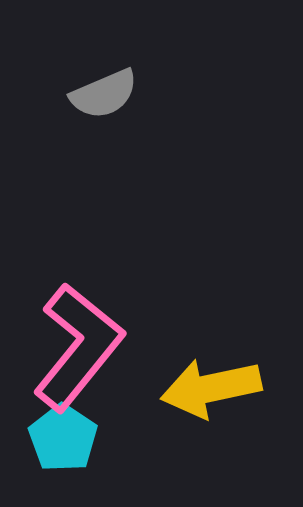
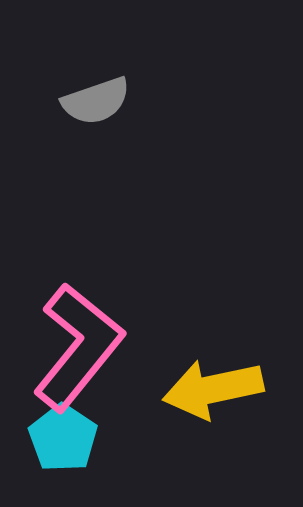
gray semicircle: moved 8 px left, 7 px down; rotated 4 degrees clockwise
yellow arrow: moved 2 px right, 1 px down
